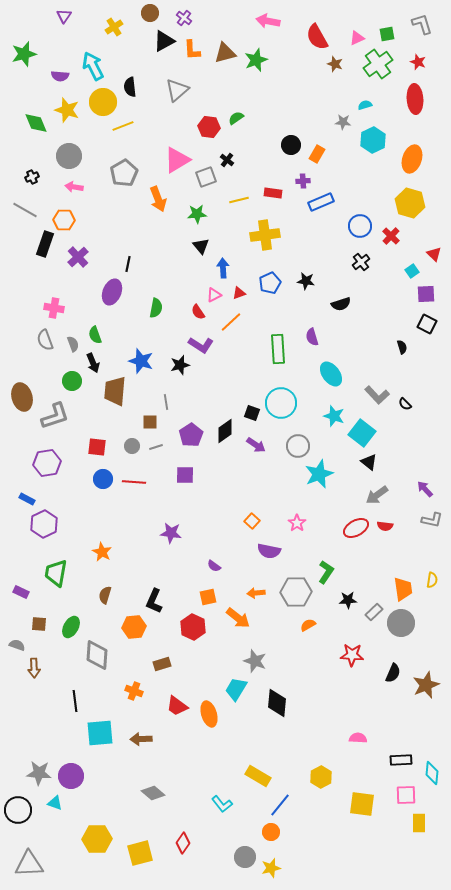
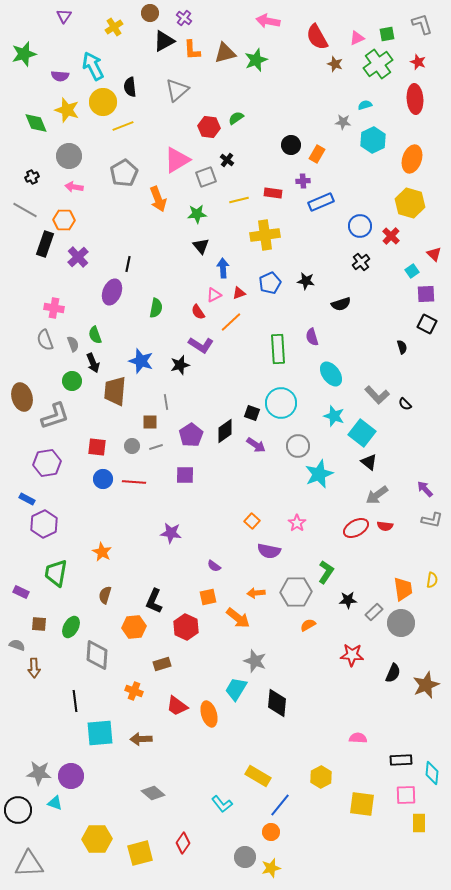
red hexagon at (193, 627): moved 7 px left
